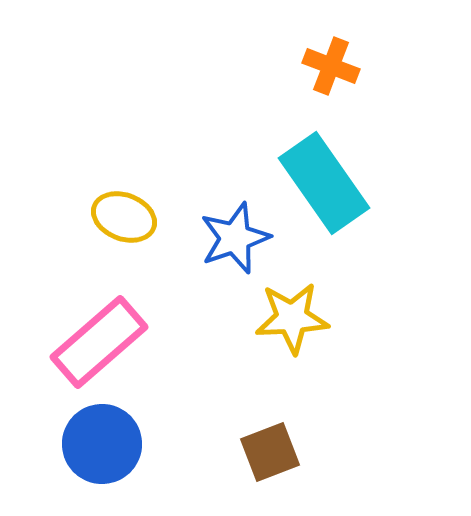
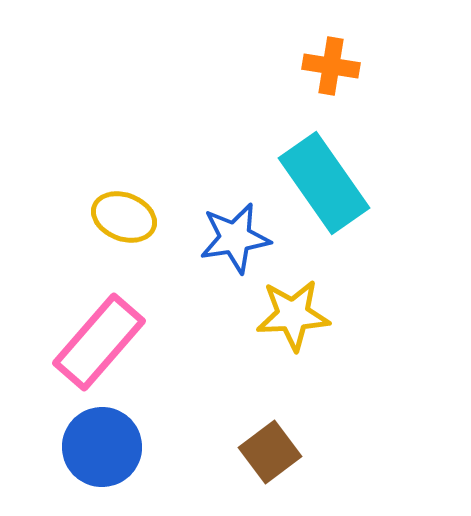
orange cross: rotated 12 degrees counterclockwise
blue star: rotated 10 degrees clockwise
yellow star: moved 1 px right, 3 px up
pink rectangle: rotated 8 degrees counterclockwise
blue circle: moved 3 px down
brown square: rotated 16 degrees counterclockwise
